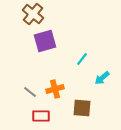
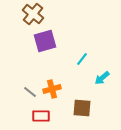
orange cross: moved 3 px left
